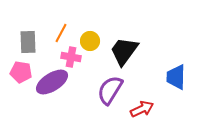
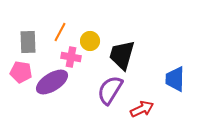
orange line: moved 1 px left, 1 px up
black trapezoid: moved 2 px left, 4 px down; rotated 20 degrees counterclockwise
blue trapezoid: moved 1 px left, 2 px down
